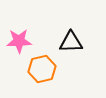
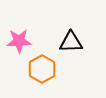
orange hexagon: rotated 16 degrees counterclockwise
